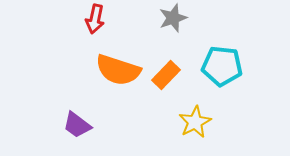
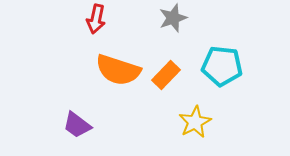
red arrow: moved 1 px right
